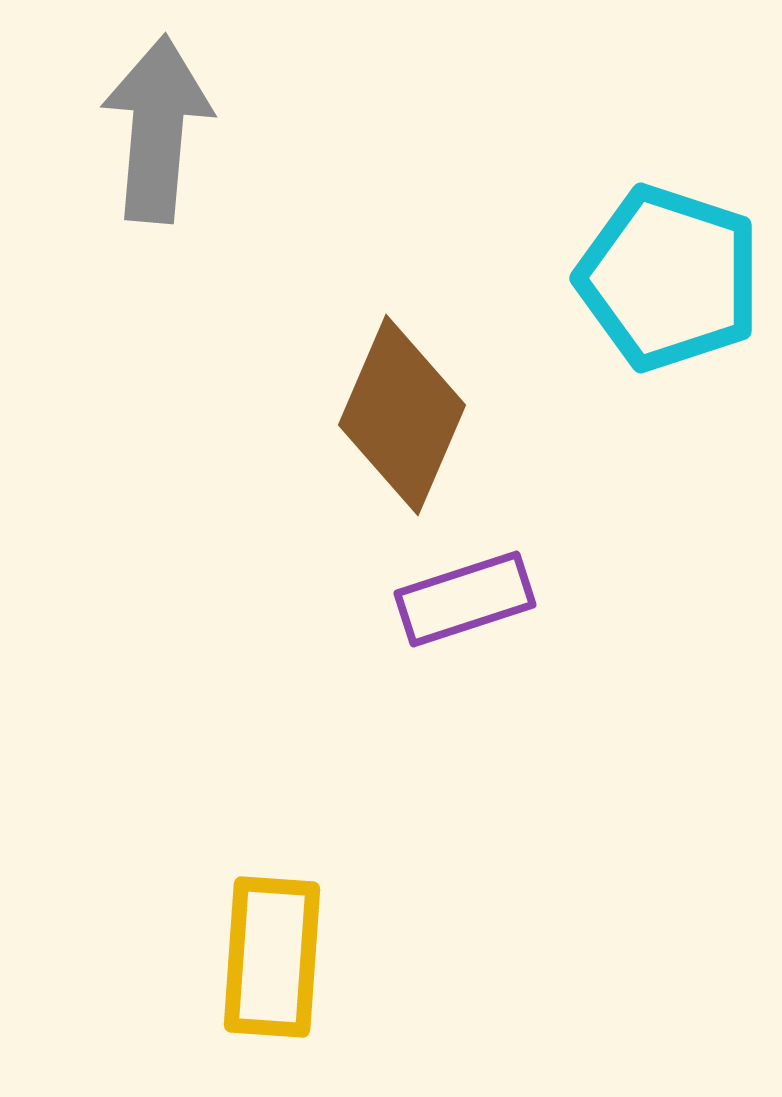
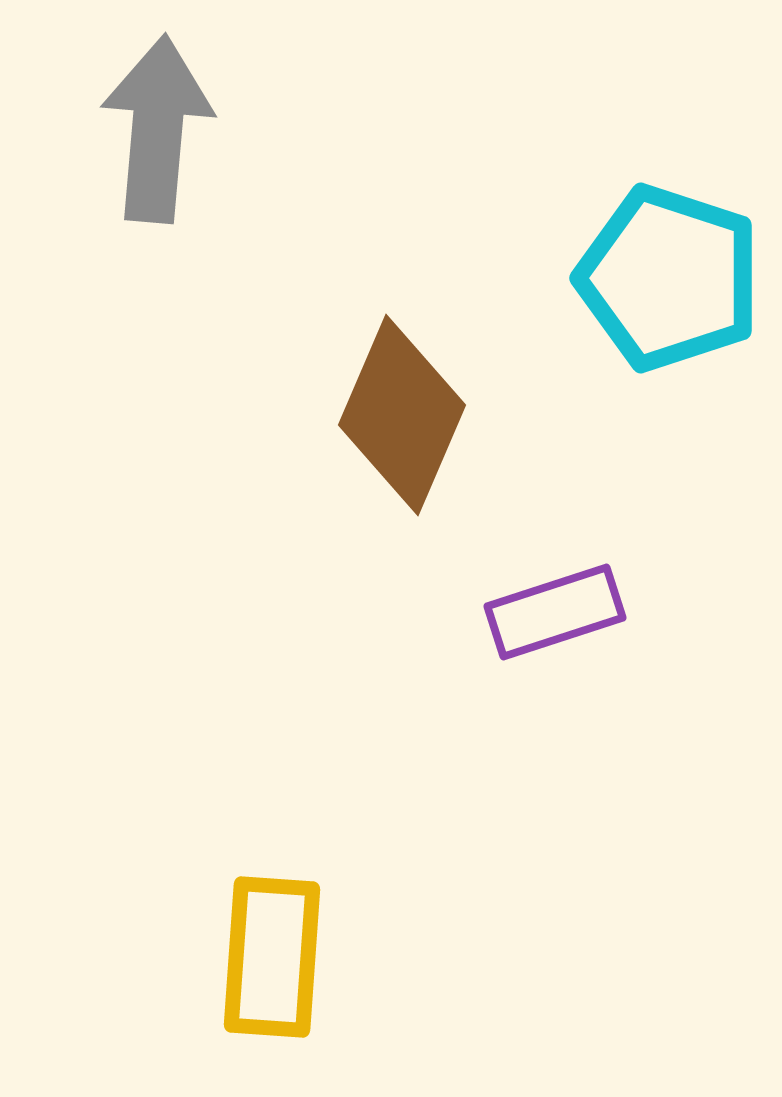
purple rectangle: moved 90 px right, 13 px down
